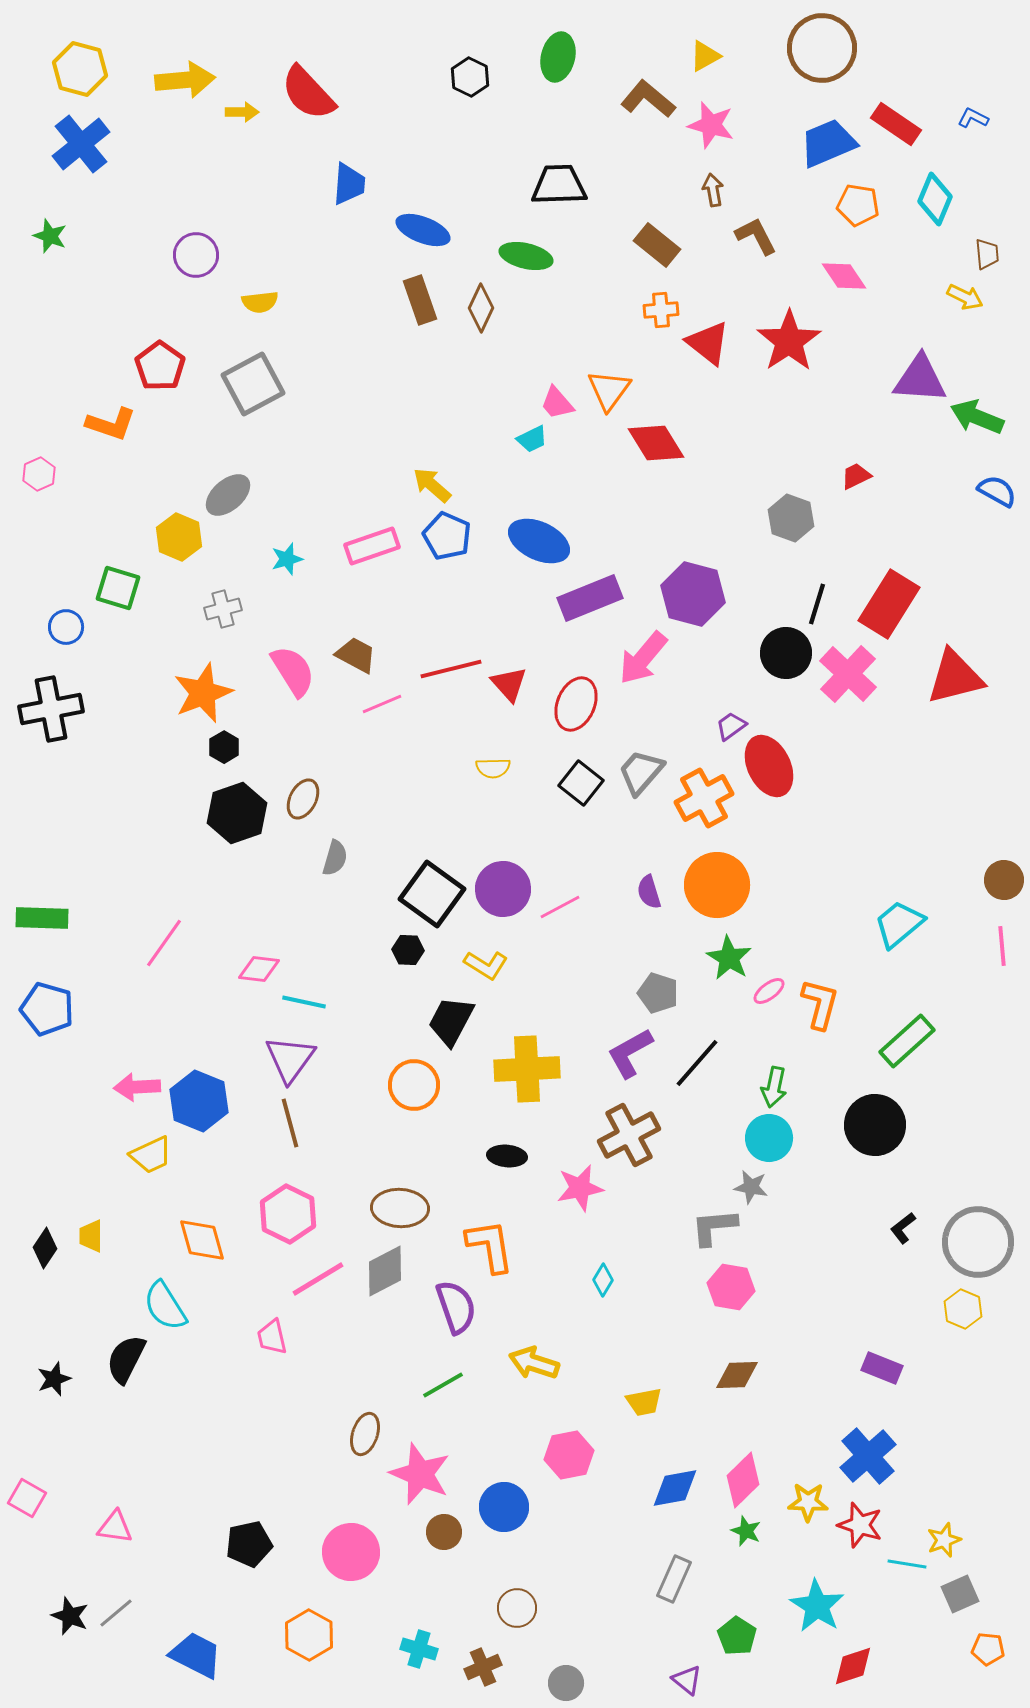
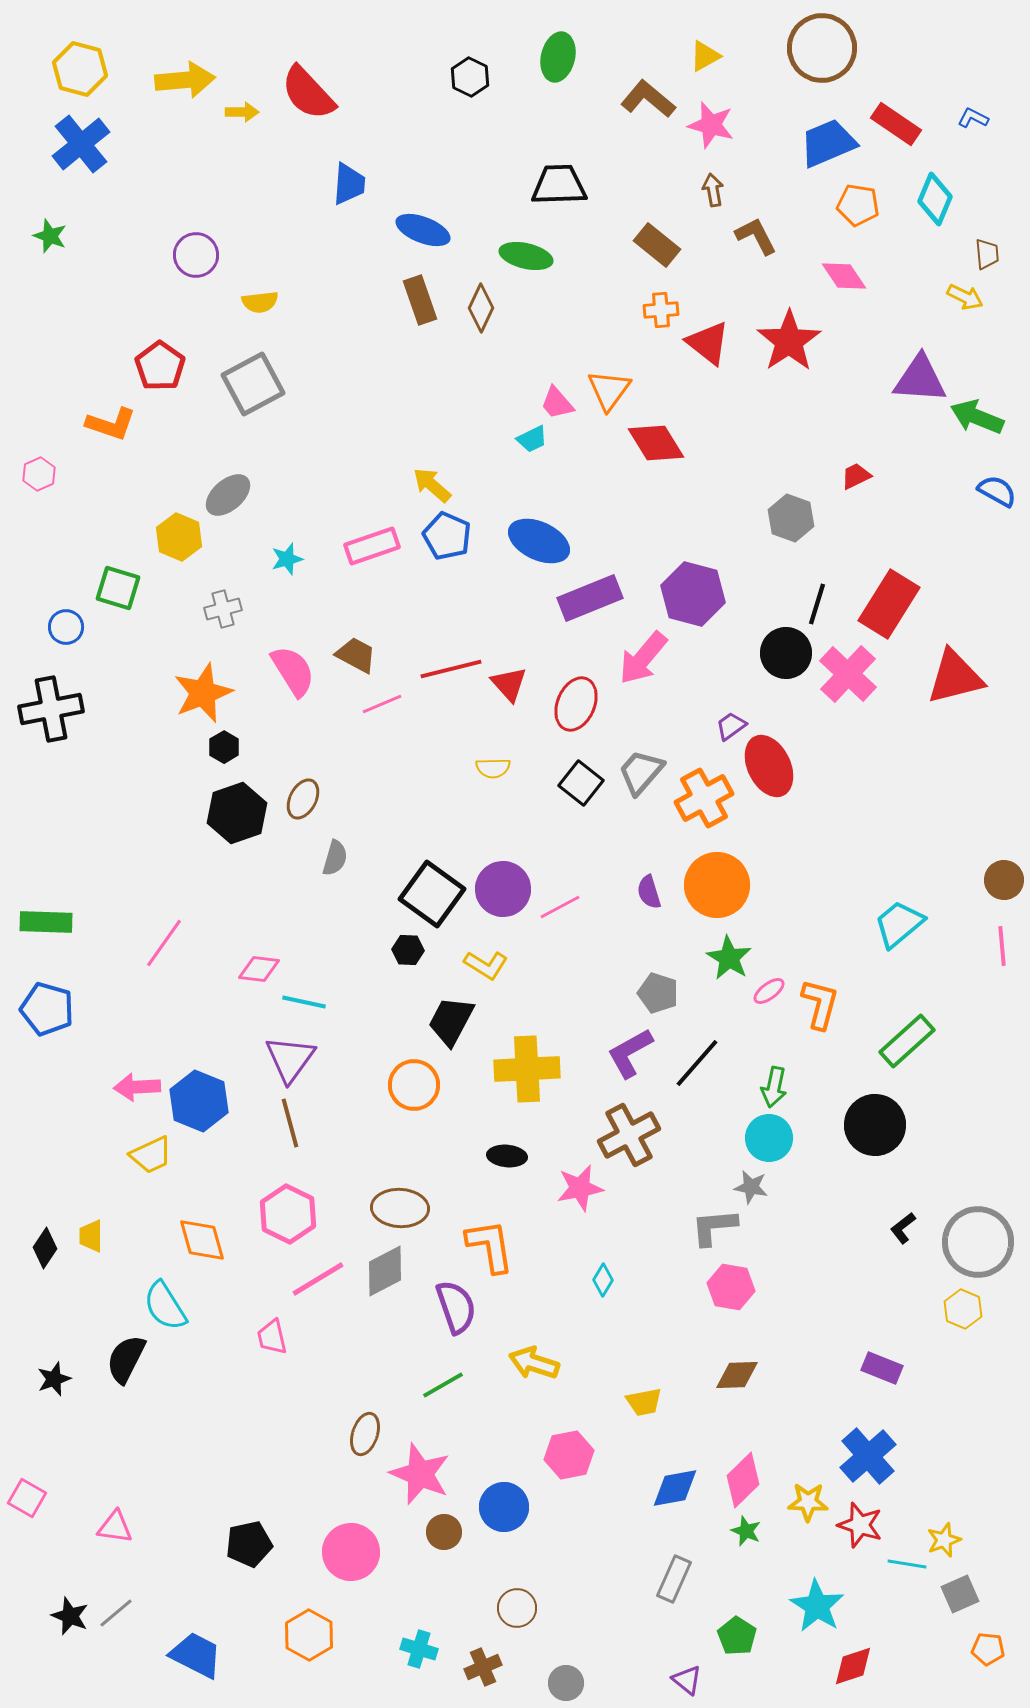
green rectangle at (42, 918): moved 4 px right, 4 px down
